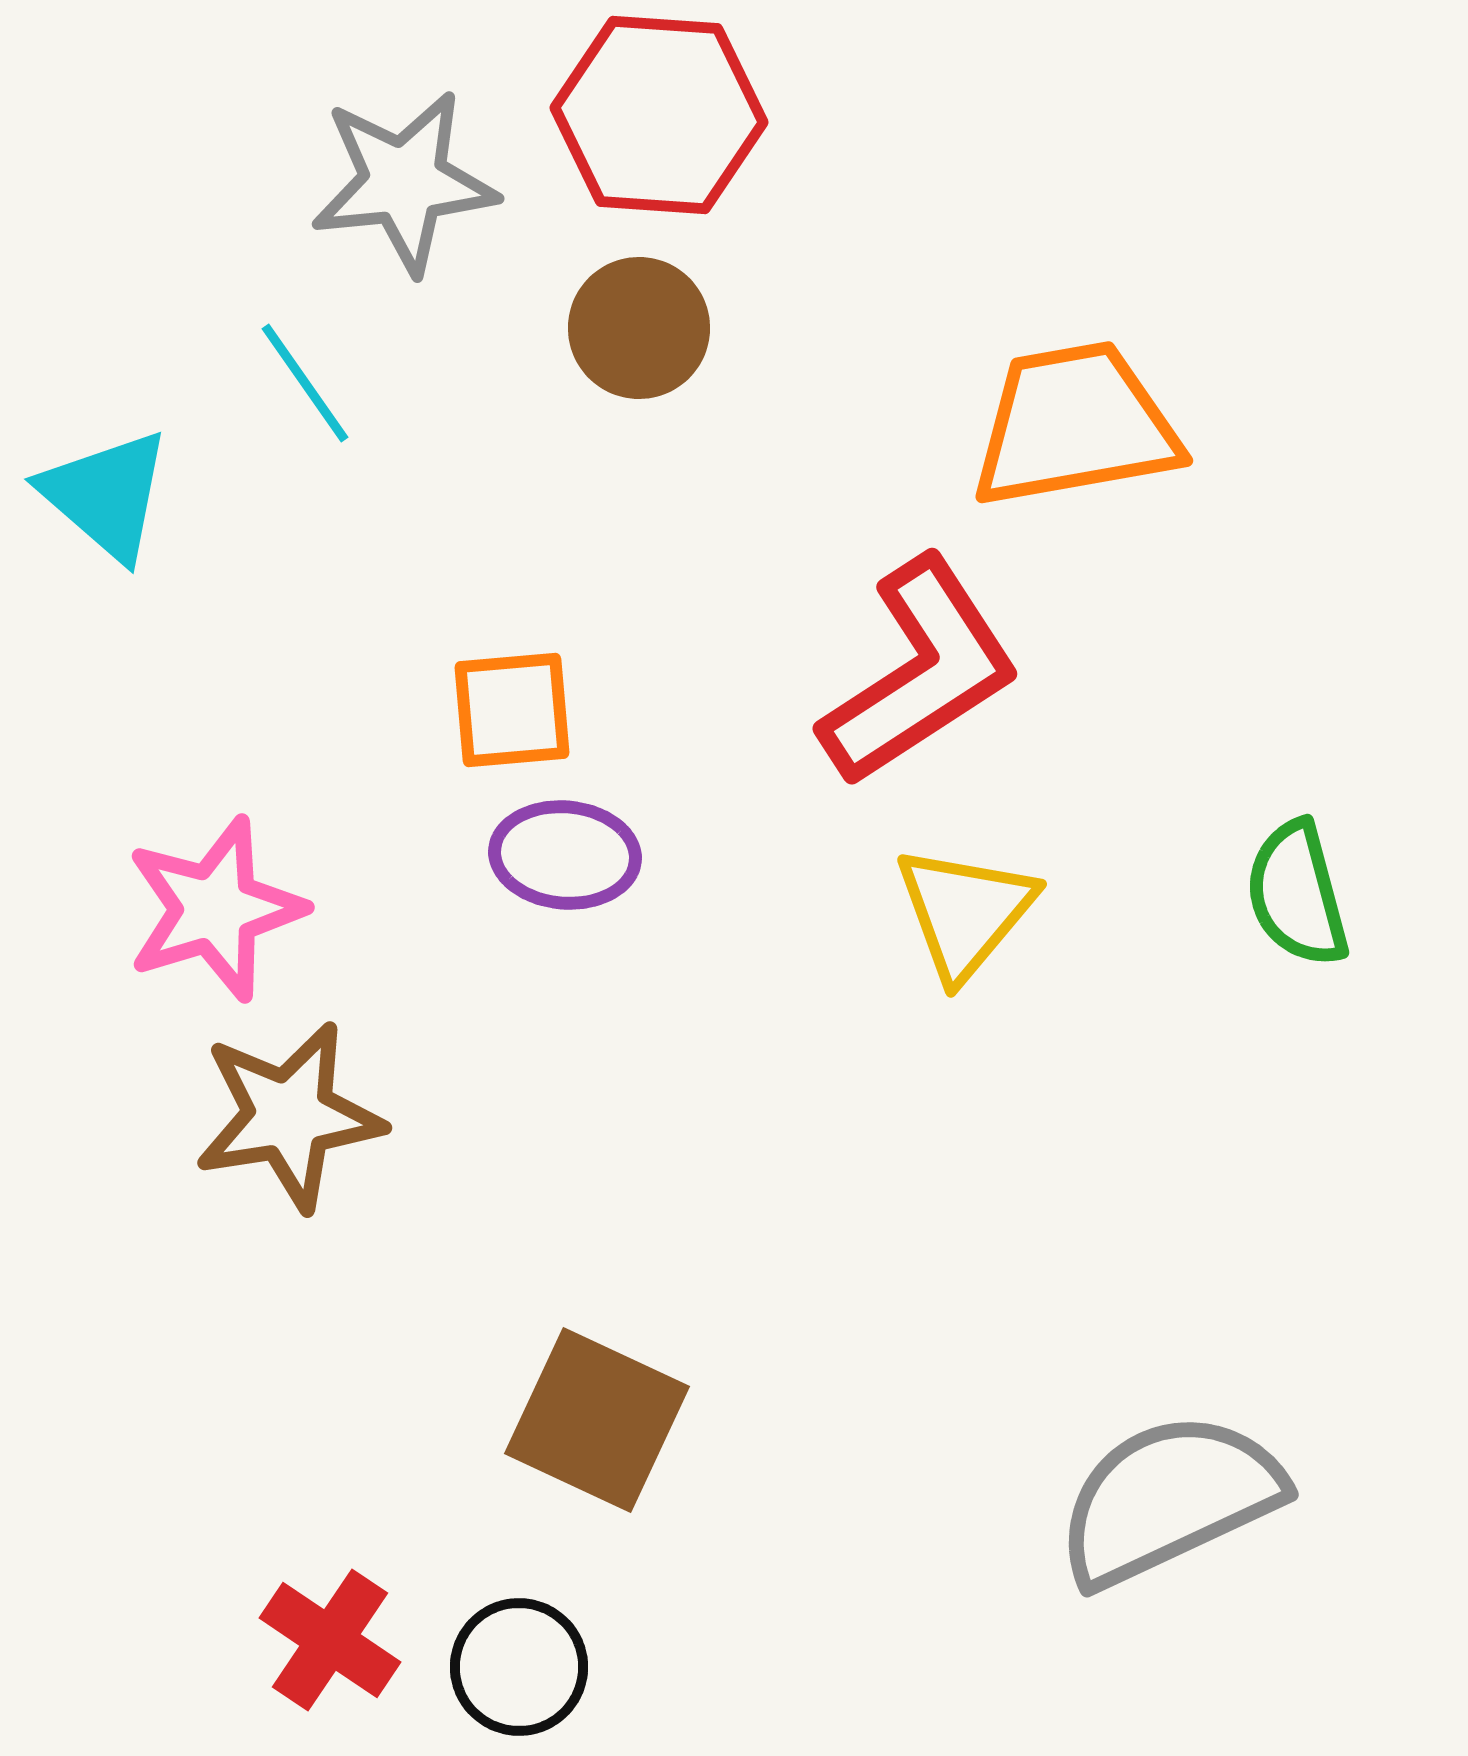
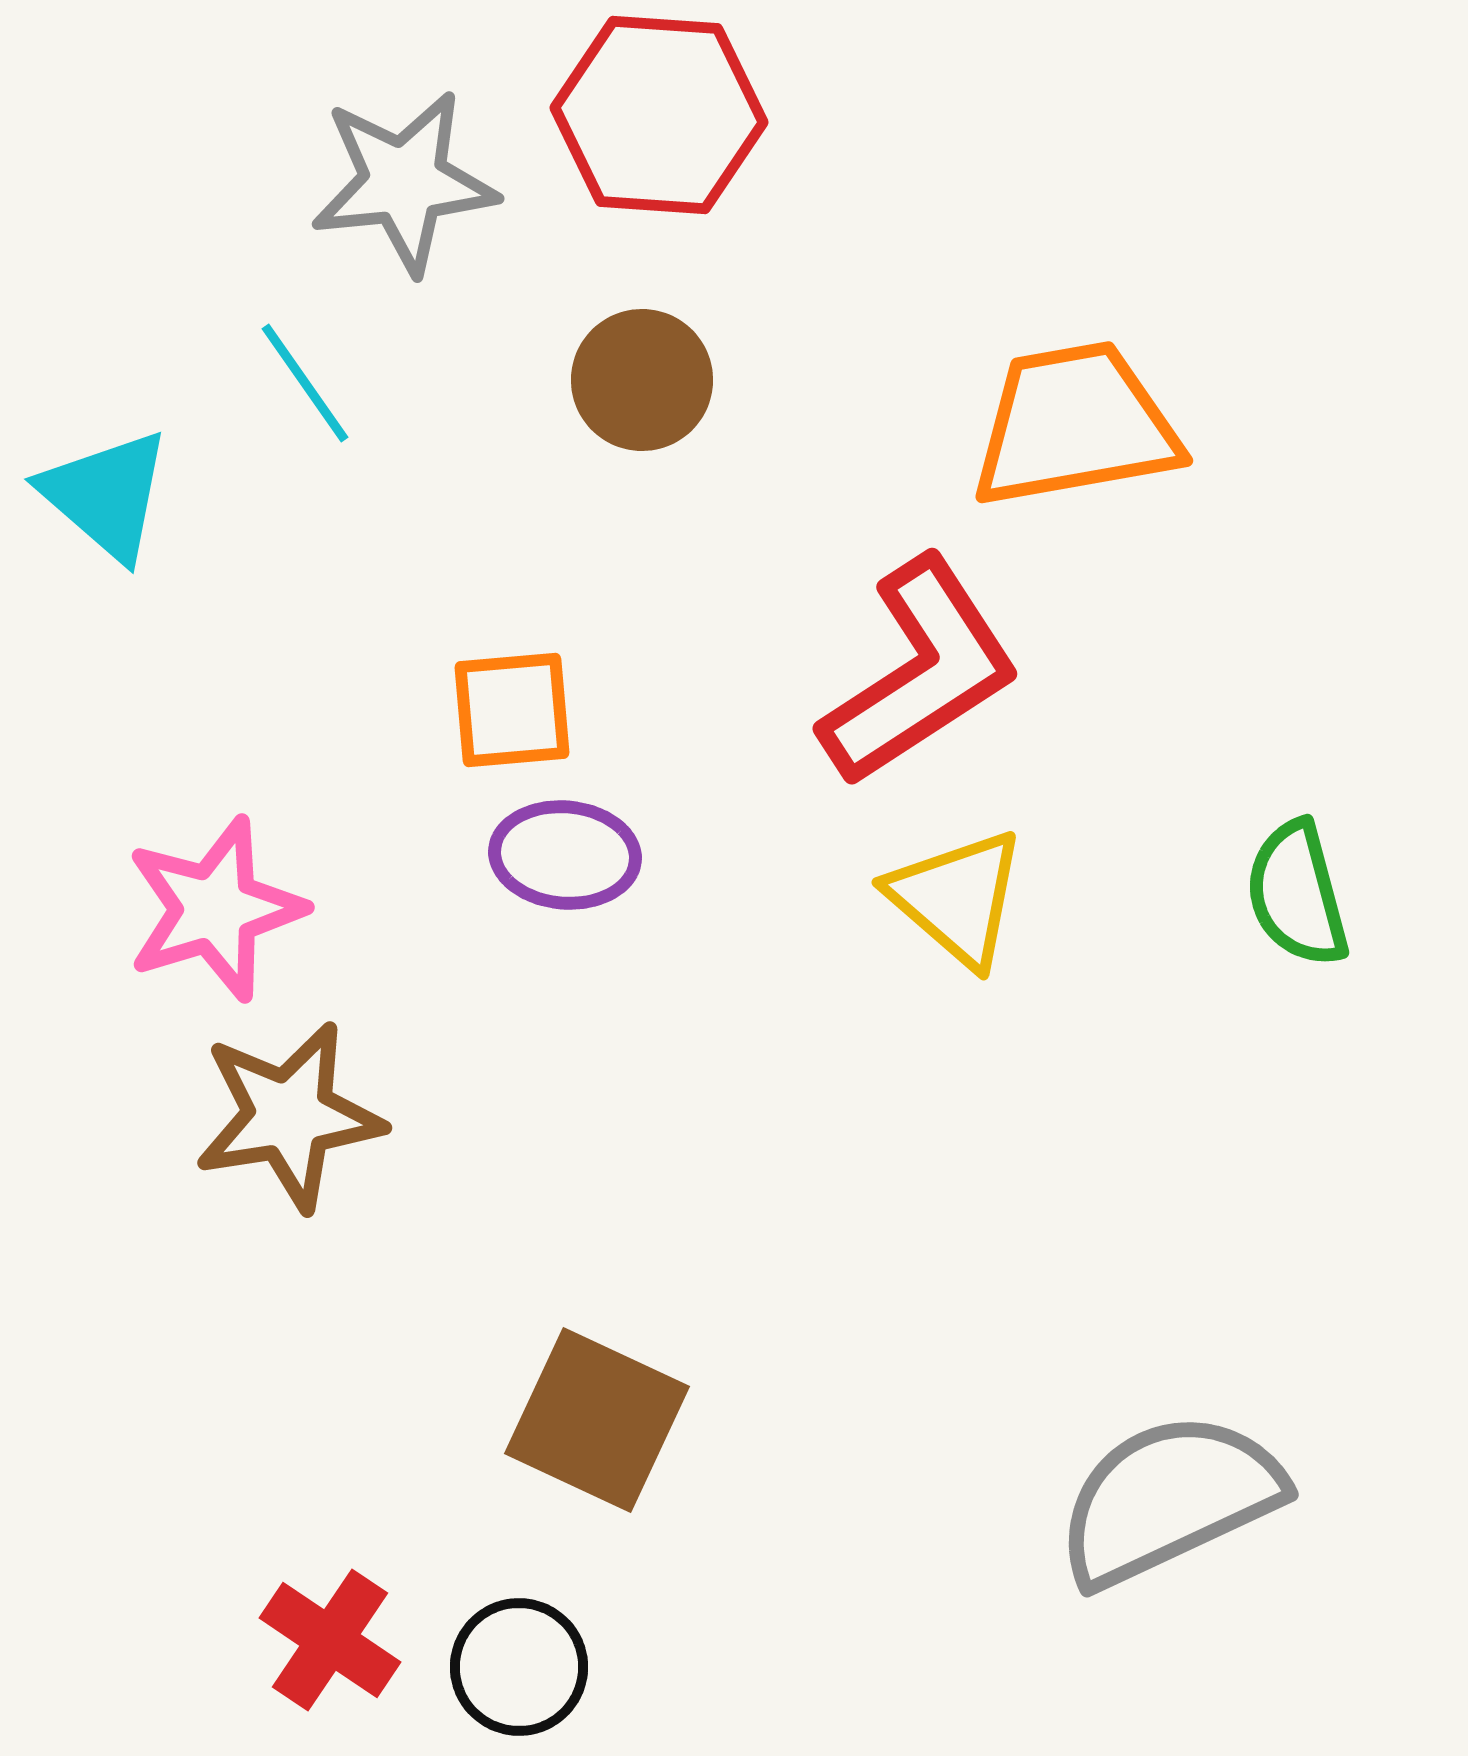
brown circle: moved 3 px right, 52 px down
yellow triangle: moved 8 px left, 14 px up; rotated 29 degrees counterclockwise
